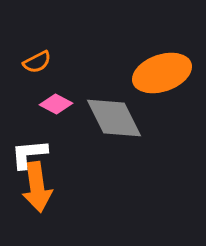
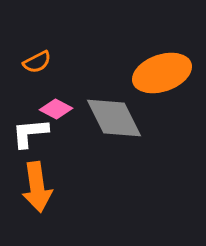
pink diamond: moved 5 px down
white L-shape: moved 1 px right, 21 px up
